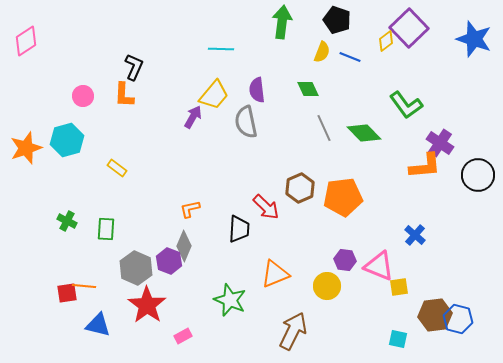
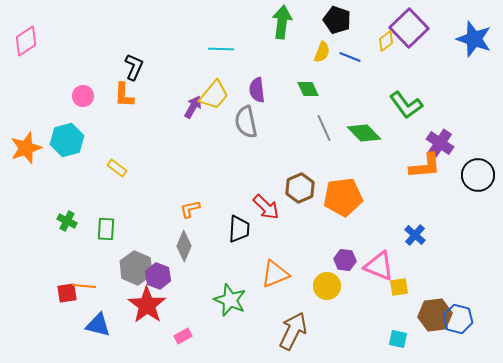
purple arrow at (193, 117): moved 10 px up
purple hexagon at (169, 261): moved 11 px left, 15 px down
